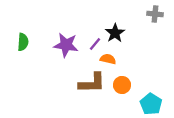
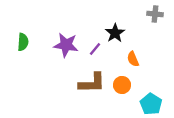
purple line: moved 5 px down
orange semicircle: moved 25 px right; rotated 126 degrees counterclockwise
